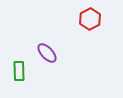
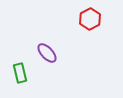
green rectangle: moved 1 px right, 2 px down; rotated 12 degrees counterclockwise
